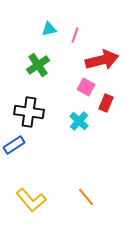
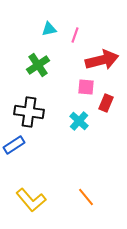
pink square: rotated 24 degrees counterclockwise
